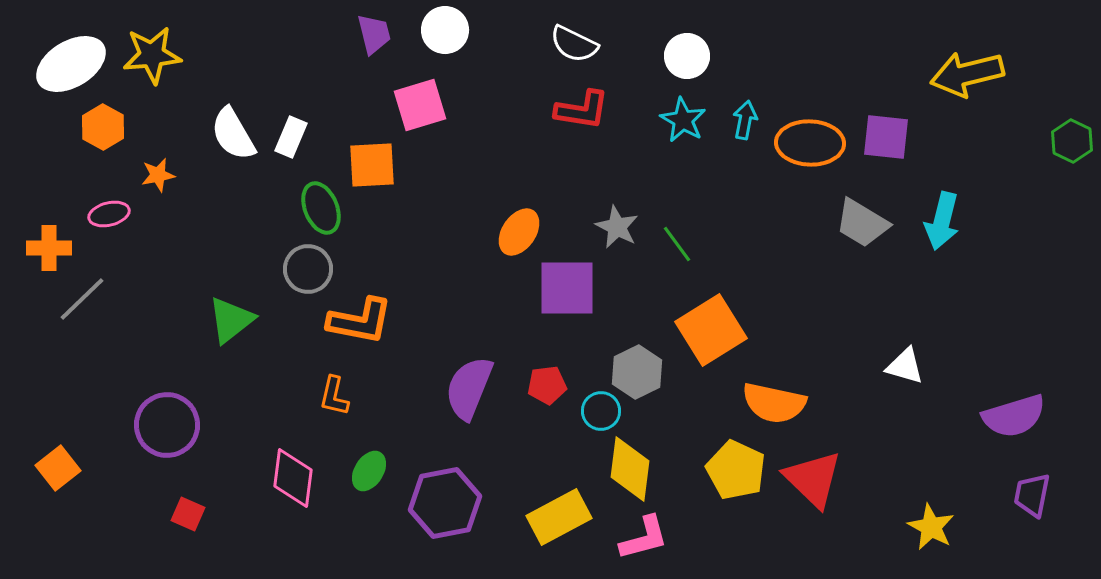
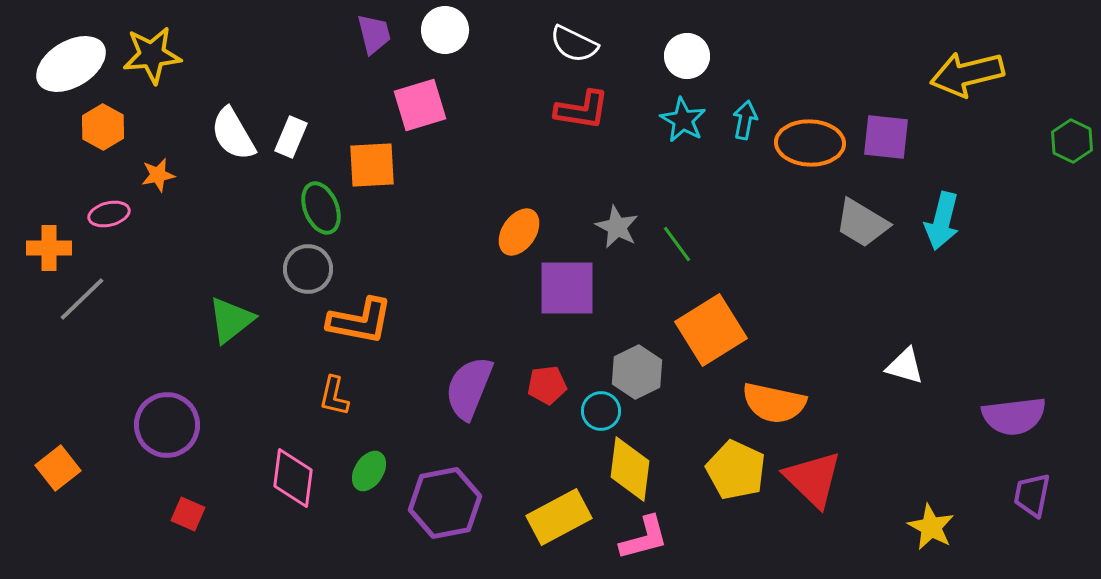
purple semicircle at (1014, 416): rotated 10 degrees clockwise
